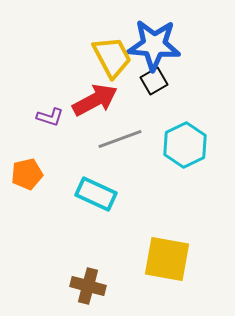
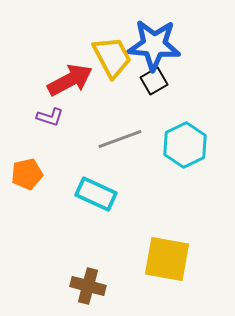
red arrow: moved 25 px left, 20 px up
